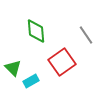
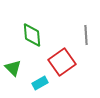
green diamond: moved 4 px left, 4 px down
gray line: rotated 30 degrees clockwise
cyan rectangle: moved 9 px right, 2 px down
